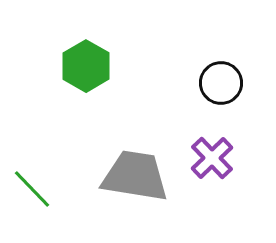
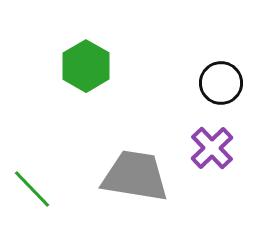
purple cross: moved 10 px up
